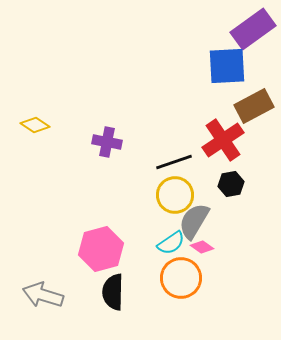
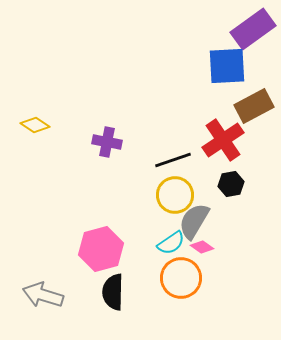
black line: moved 1 px left, 2 px up
